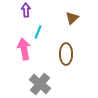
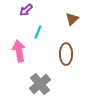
purple arrow: rotated 128 degrees counterclockwise
brown triangle: moved 1 px down
pink arrow: moved 5 px left, 2 px down
gray cross: rotated 10 degrees clockwise
